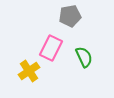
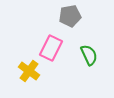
green semicircle: moved 5 px right, 2 px up
yellow cross: rotated 20 degrees counterclockwise
